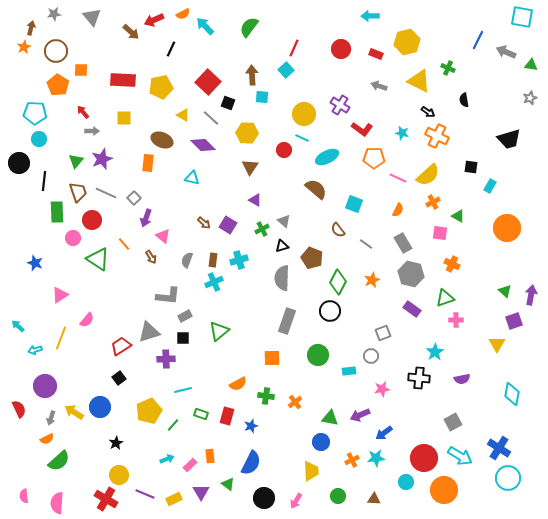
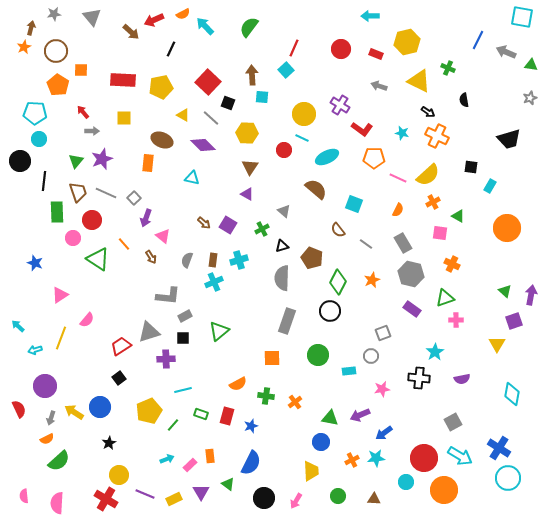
black circle at (19, 163): moved 1 px right, 2 px up
purple triangle at (255, 200): moved 8 px left, 6 px up
gray triangle at (284, 221): moved 10 px up
black star at (116, 443): moved 7 px left
